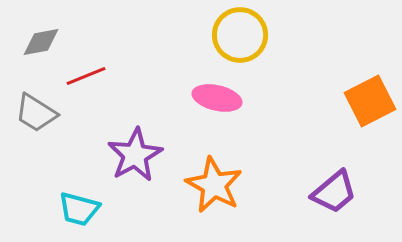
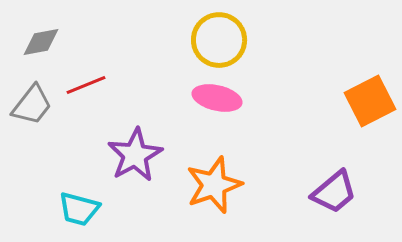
yellow circle: moved 21 px left, 5 px down
red line: moved 9 px down
gray trapezoid: moved 4 px left, 8 px up; rotated 84 degrees counterclockwise
orange star: rotated 24 degrees clockwise
